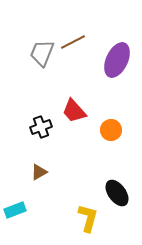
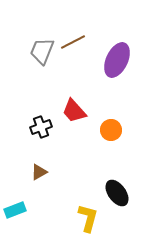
gray trapezoid: moved 2 px up
